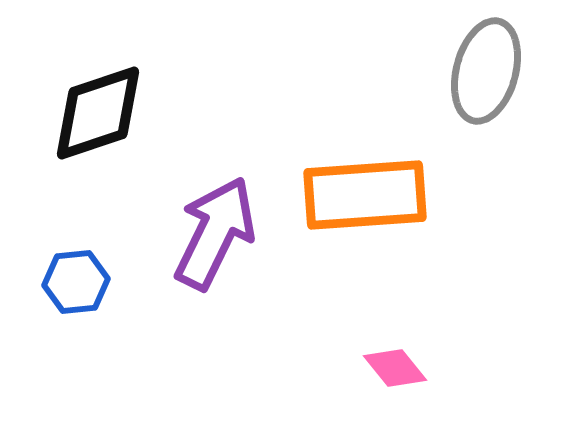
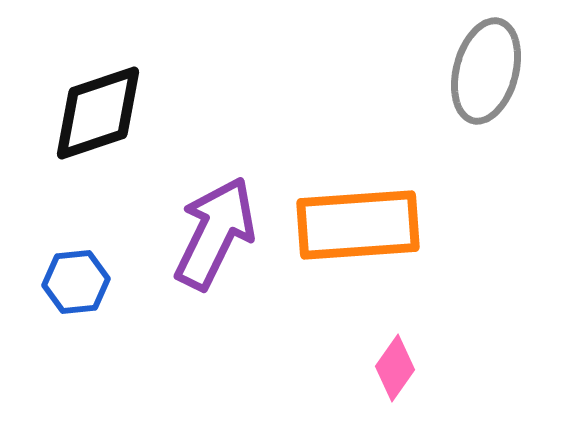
orange rectangle: moved 7 px left, 30 px down
pink diamond: rotated 74 degrees clockwise
